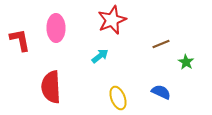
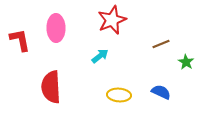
yellow ellipse: moved 1 px right, 3 px up; rotated 65 degrees counterclockwise
